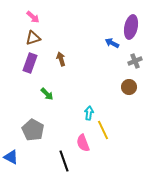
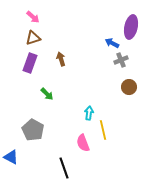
gray cross: moved 14 px left, 1 px up
yellow line: rotated 12 degrees clockwise
black line: moved 7 px down
